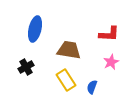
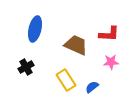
brown trapezoid: moved 7 px right, 5 px up; rotated 15 degrees clockwise
pink star: rotated 21 degrees clockwise
blue semicircle: rotated 32 degrees clockwise
